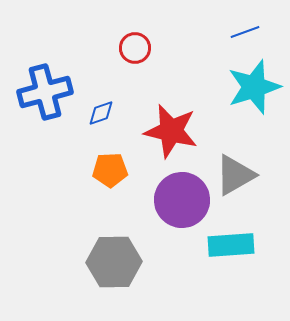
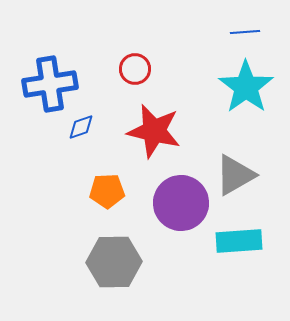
blue line: rotated 16 degrees clockwise
red circle: moved 21 px down
cyan star: moved 8 px left; rotated 18 degrees counterclockwise
blue cross: moved 5 px right, 8 px up; rotated 6 degrees clockwise
blue diamond: moved 20 px left, 14 px down
red star: moved 17 px left
orange pentagon: moved 3 px left, 21 px down
purple circle: moved 1 px left, 3 px down
cyan rectangle: moved 8 px right, 4 px up
